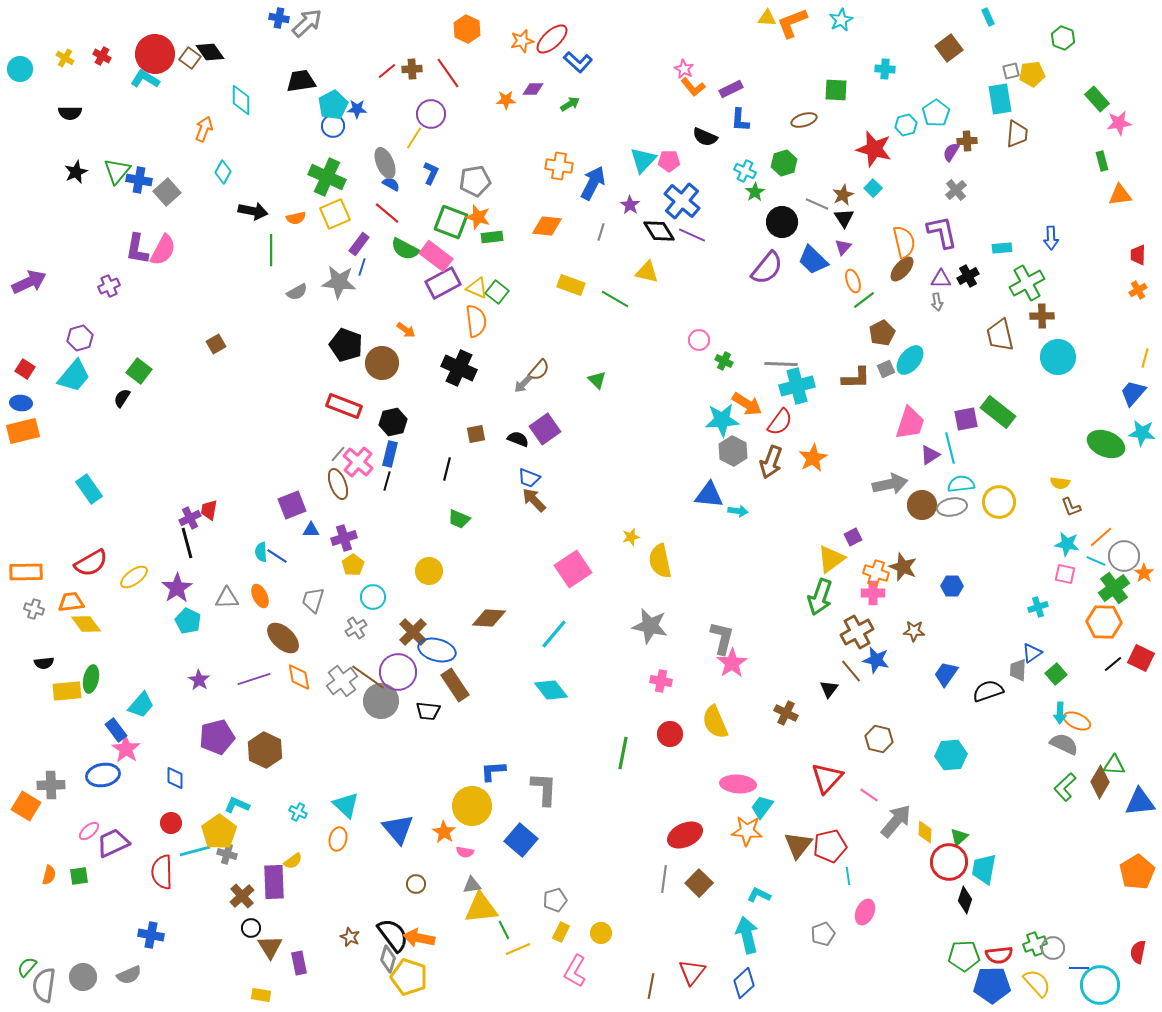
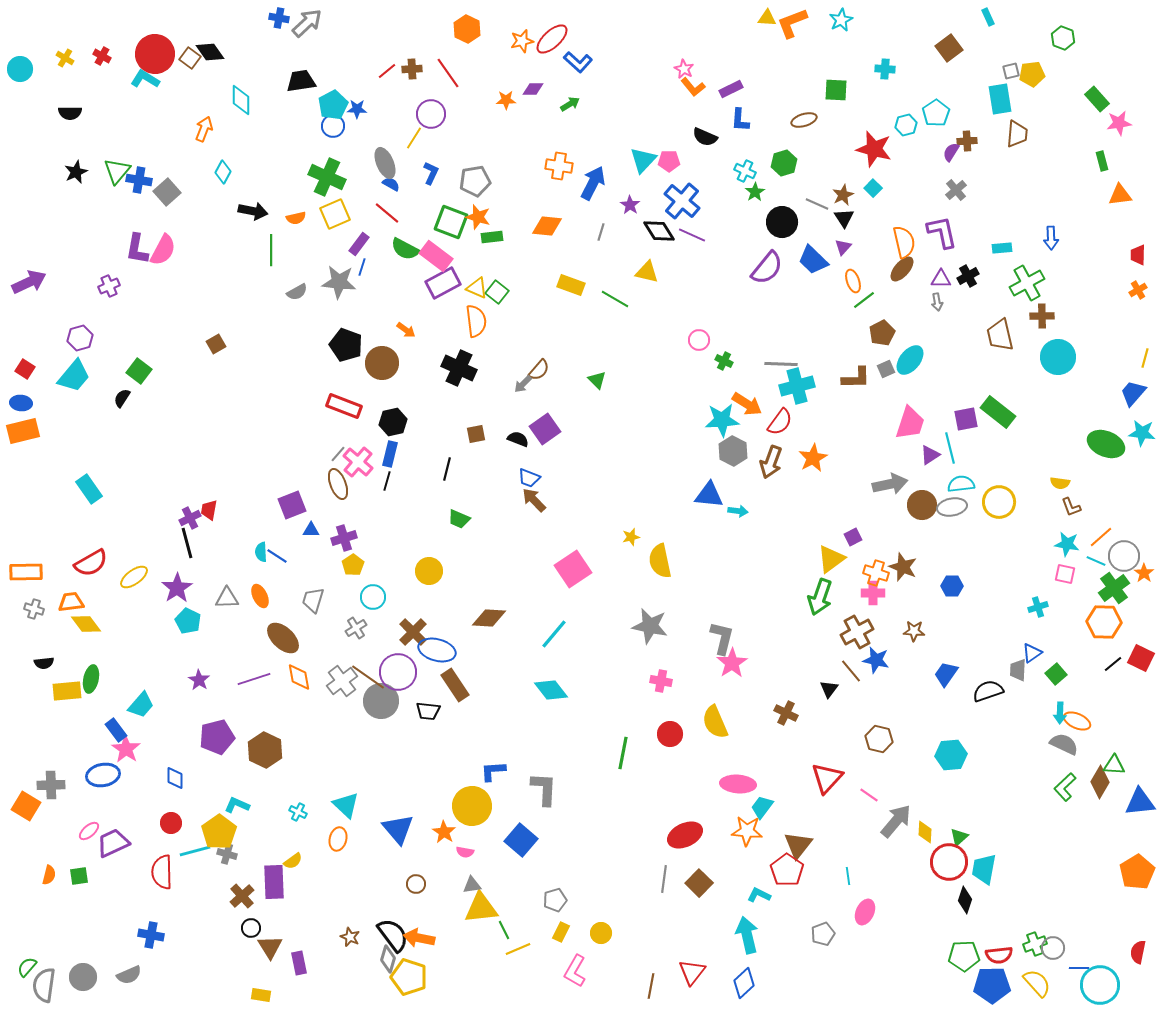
red pentagon at (830, 846): moved 43 px left, 24 px down; rotated 24 degrees counterclockwise
